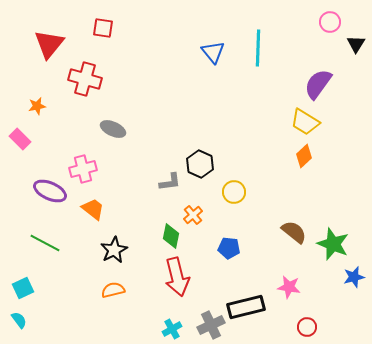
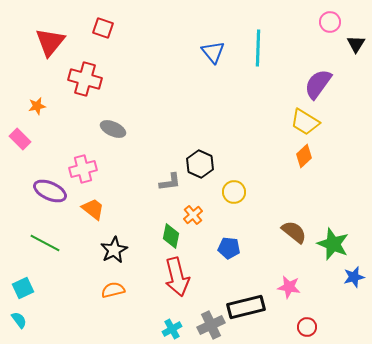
red square: rotated 10 degrees clockwise
red triangle: moved 1 px right, 2 px up
